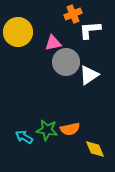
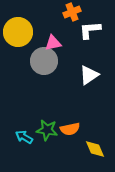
orange cross: moved 1 px left, 2 px up
gray circle: moved 22 px left, 1 px up
